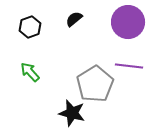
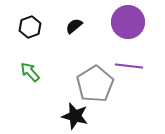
black semicircle: moved 7 px down
black star: moved 3 px right, 3 px down
